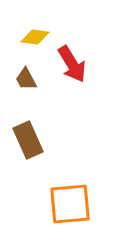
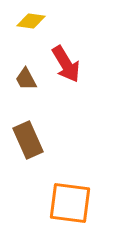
yellow diamond: moved 4 px left, 16 px up
red arrow: moved 6 px left
orange square: moved 1 px up; rotated 12 degrees clockwise
